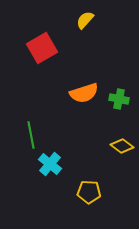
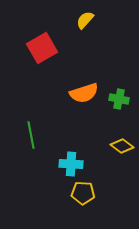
cyan cross: moved 21 px right; rotated 35 degrees counterclockwise
yellow pentagon: moved 6 px left, 1 px down
